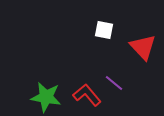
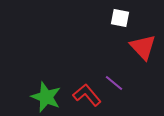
white square: moved 16 px right, 12 px up
green star: rotated 12 degrees clockwise
